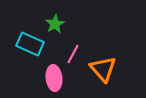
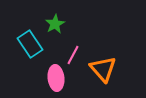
cyan rectangle: rotated 32 degrees clockwise
pink line: moved 1 px down
pink ellipse: moved 2 px right
